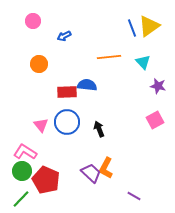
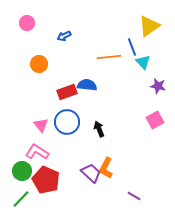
pink circle: moved 6 px left, 2 px down
blue line: moved 19 px down
red rectangle: rotated 18 degrees counterclockwise
pink L-shape: moved 12 px right
